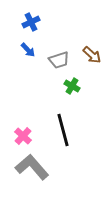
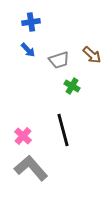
blue cross: rotated 18 degrees clockwise
gray L-shape: moved 1 px left, 1 px down
